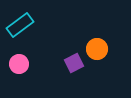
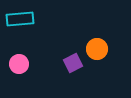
cyan rectangle: moved 6 px up; rotated 32 degrees clockwise
purple square: moved 1 px left
